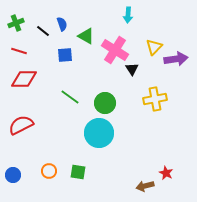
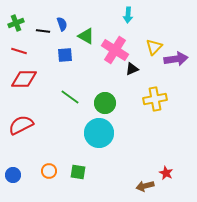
black line: rotated 32 degrees counterclockwise
black triangle: rotated 40 degrees clockwise
